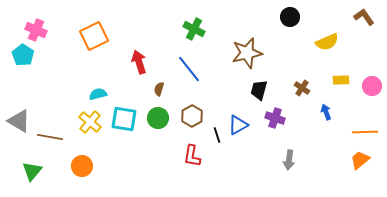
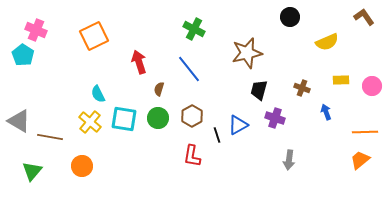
brown cross: rotated 14 degrees counterclockwise
cyan semicircle: rotated 102 degrees counterclockwise
